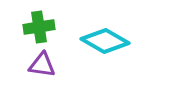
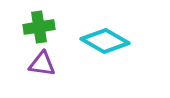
purple triangle: moved 1 px up
